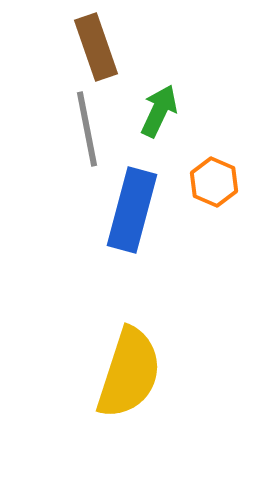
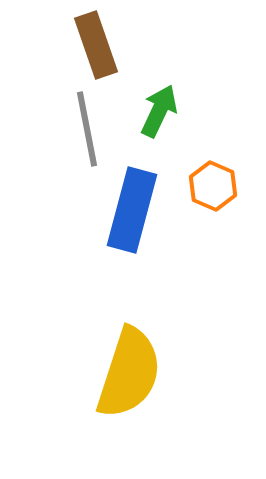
brown rectangle: moved 2 px up
orange hexagon: moved 1 px left, 4 px down
